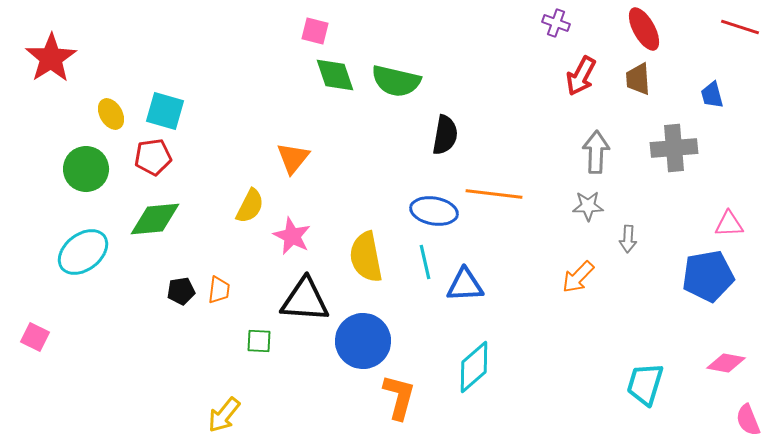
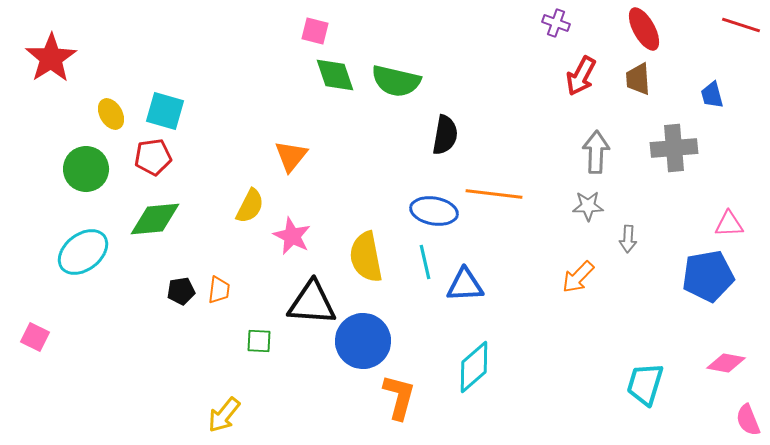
red line at (740, 27): moved 1 px right, 2 px up
orange triangle at (293, 158): moved 2 px left, 2 px up
black triangle at (305, 300): moved 7 px right, 3 px down
